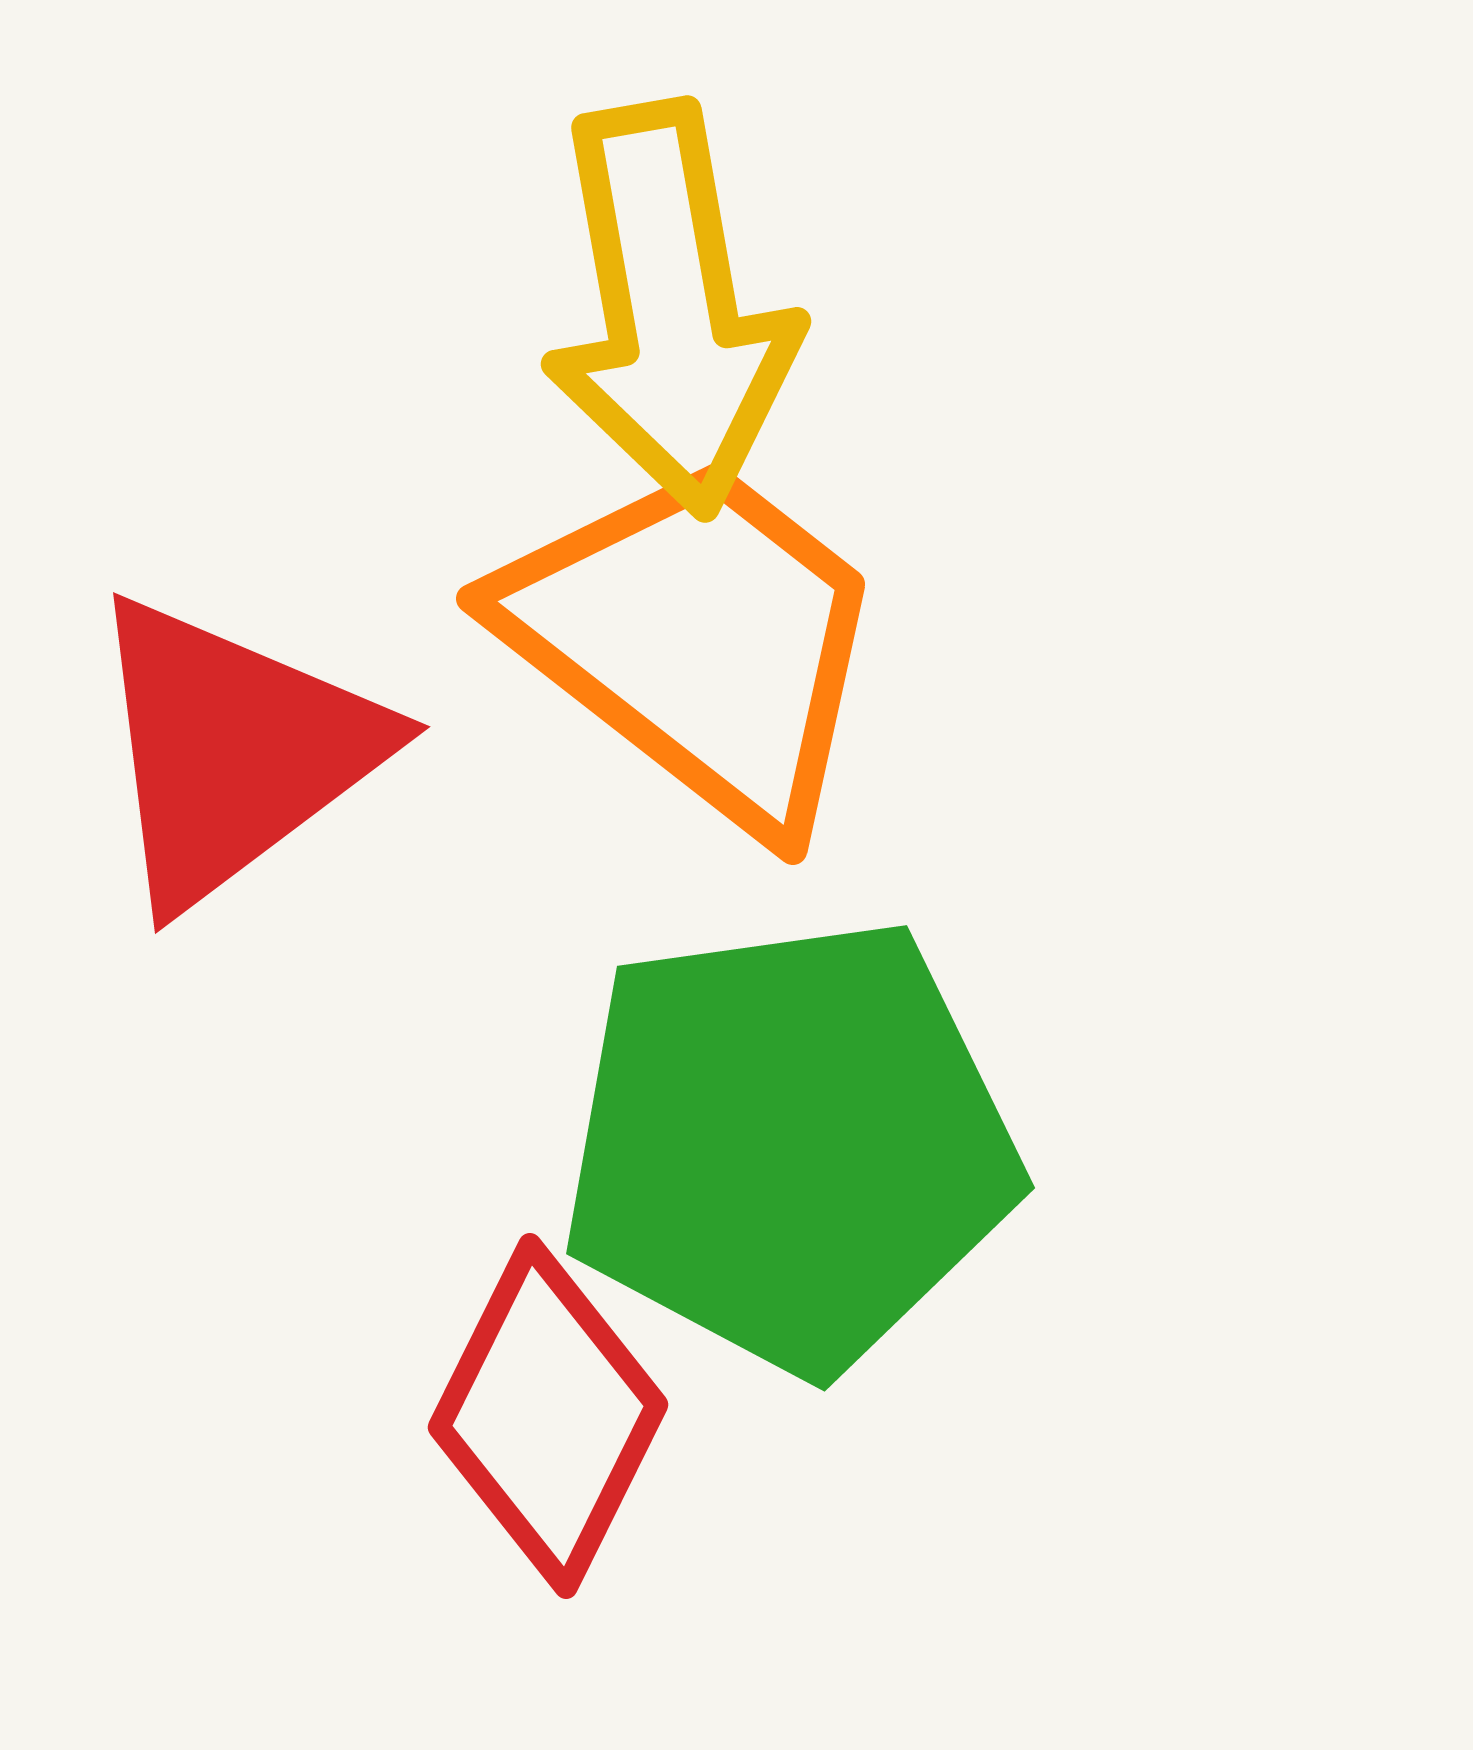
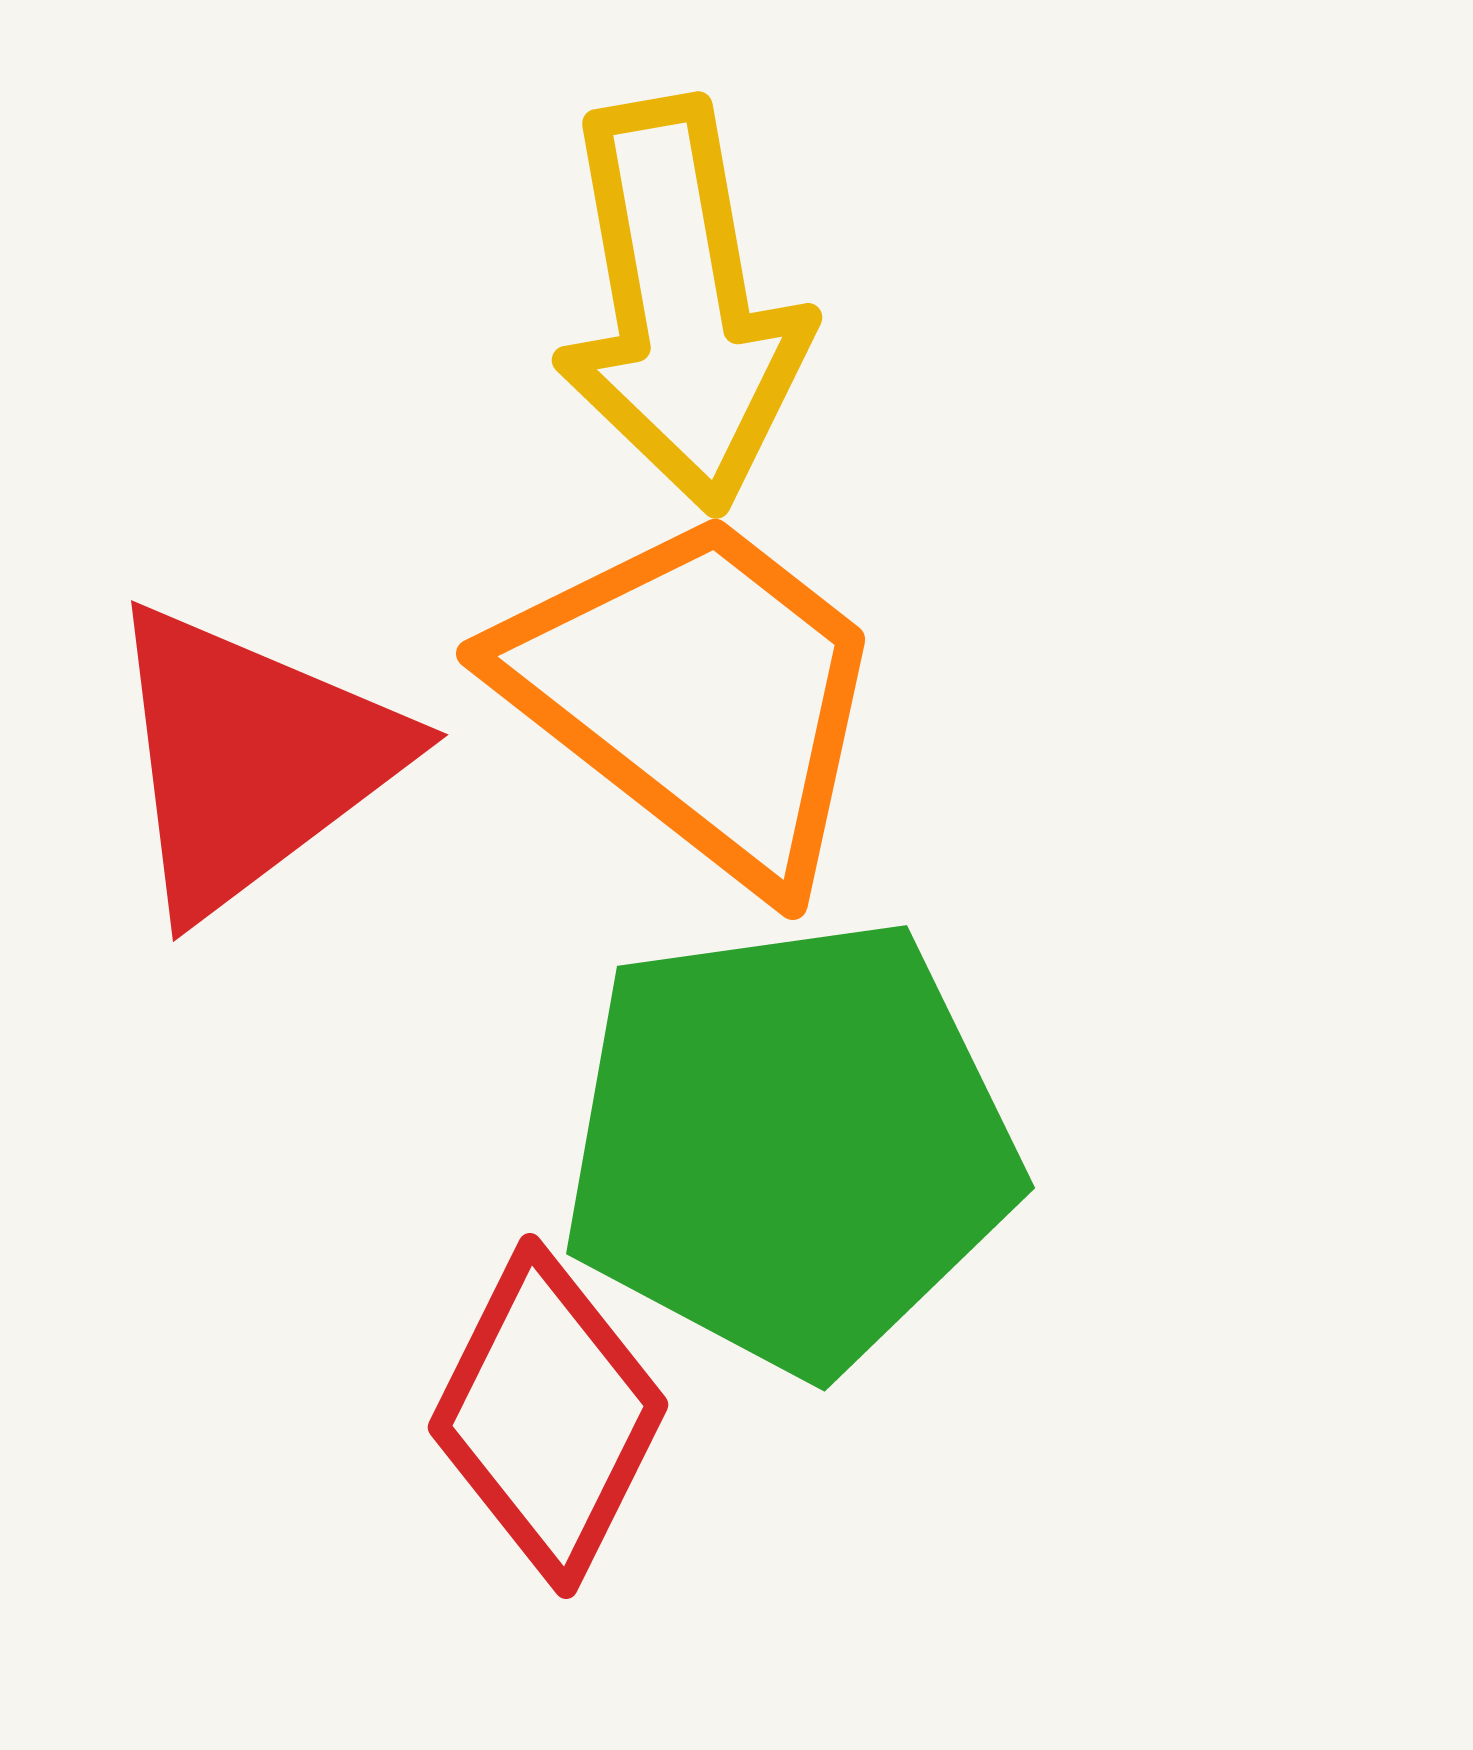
yellow arrow: moved 11 px right, 4 px up
orange trapezoid: moved 55 px down
red triangle: moved 18 px right, 8 px down
